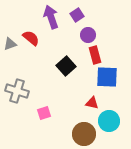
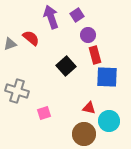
red triangle: moved 3 px left, 5 px down
